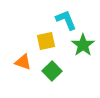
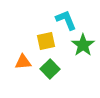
orange triangle: rotated 24 degrees counterclockwise
green square: moved 2 px left, 2 px up
